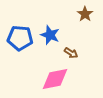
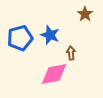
blue pentagon: rotated 20 degrees counterclockwise
brown arrow: rotated 128 degrees counterclockwise
pink diamond: moved 1 px left, 5 px up
